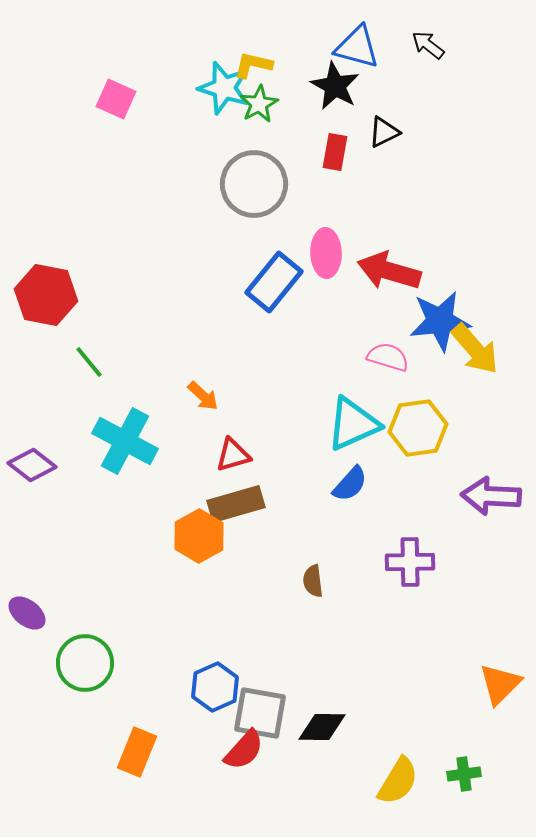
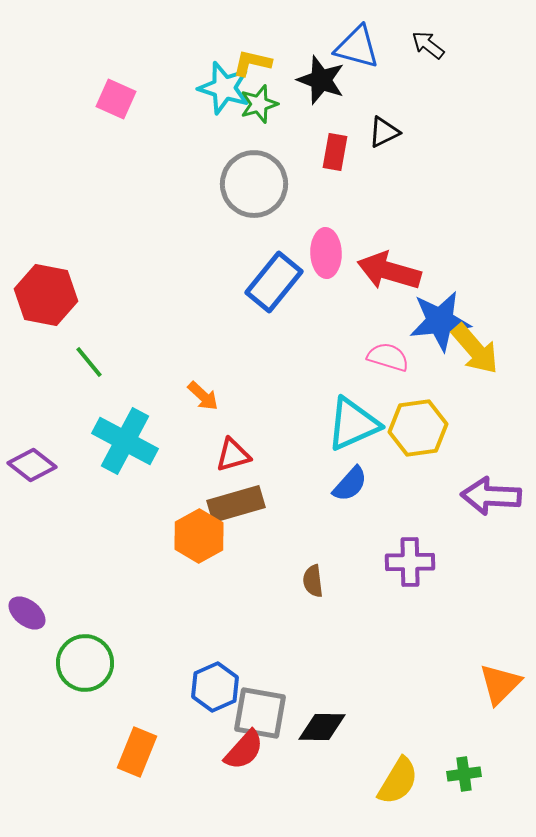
yellow L-shape: moved 1 px left, 2 px up
black star: moved 14 px left, 6 px up; rotated 9 degrees counterclockwise
green star: rotated 12 degrees clockwise
